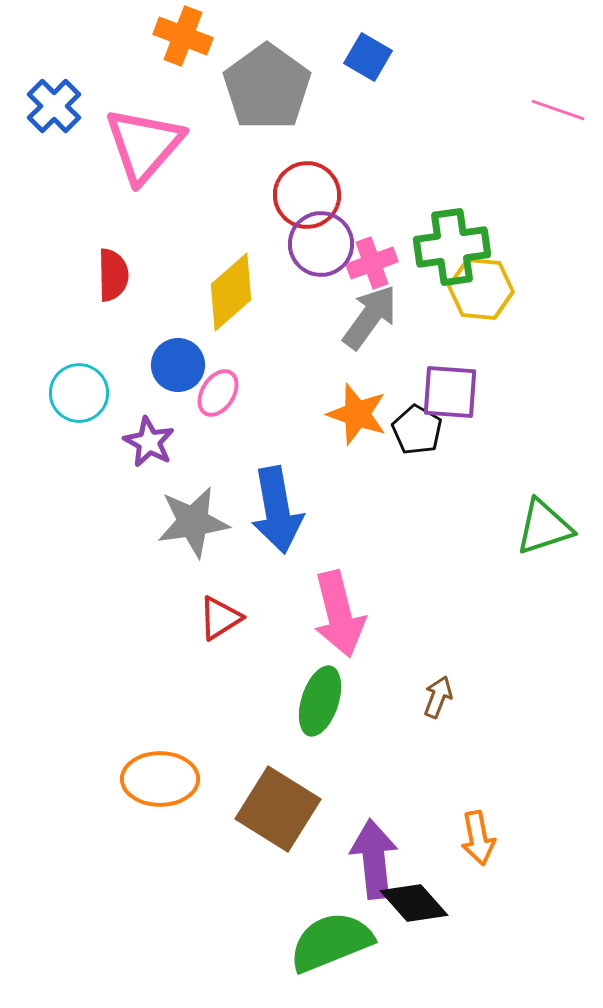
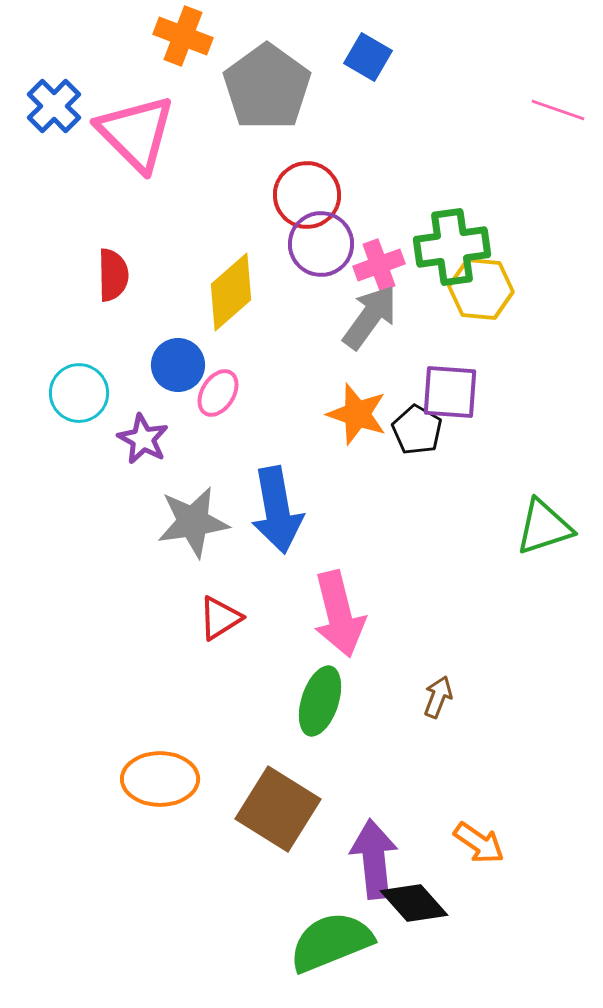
pink triangle: moved 8 px left, 12 px up; rotated 26 degrees counterclockwise
pink cross: moved 7 px right, 2 px down
purple star: moved 6 px left, 3 px up
orange arrow: moved 1 px right, 5 px down; rotated 44 degrees counterclockwise
